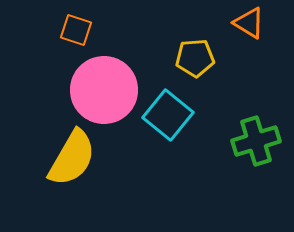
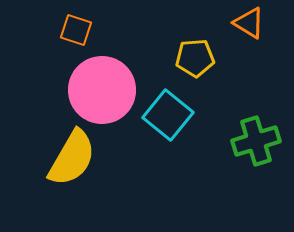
pink circle: moved 2 px left
